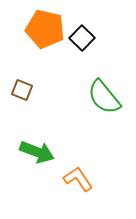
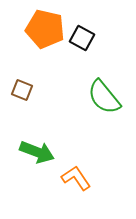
black square: rotated 15 degrees counterclockwise
orange L-shape: moved 2 px left, 1 px up
